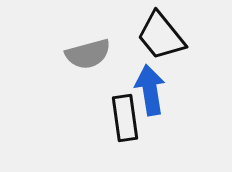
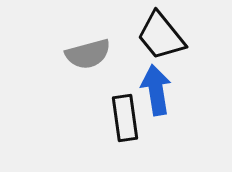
blue arrow: moved 6 px right
